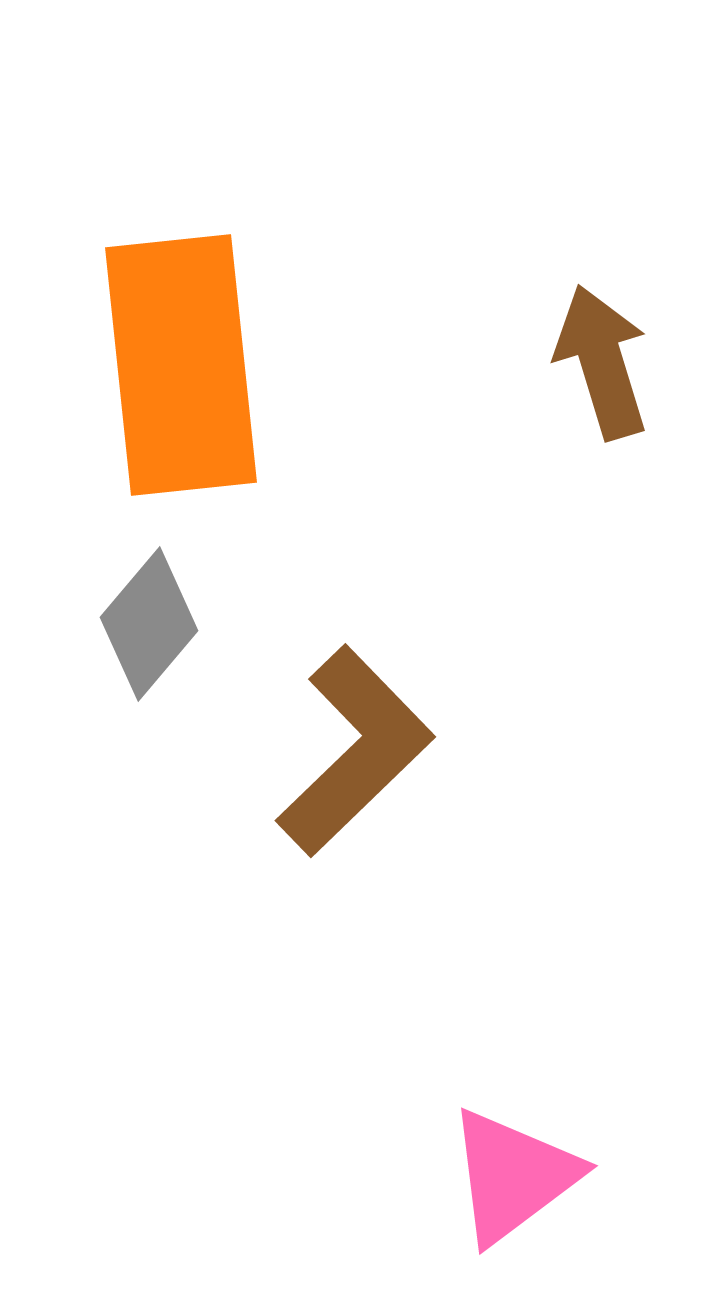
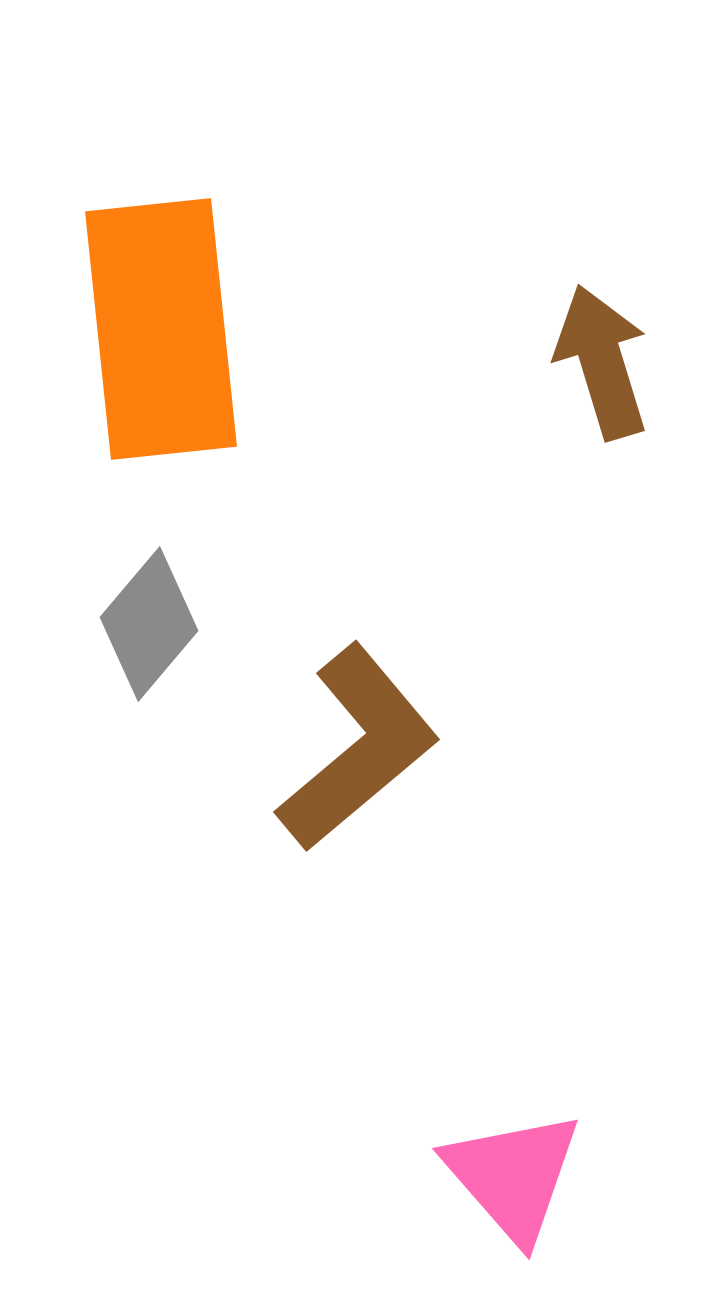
orange rectangle: moved 20 px left, 36 px up
brown L-shape: moved 3 px right, 3 px up; rotated 4 degrees clockwise
pink triangle: rotated 34 degrees counterclockwise
